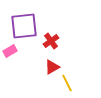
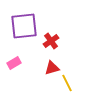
pink rectangle: moved 4 px right, 12 px down
red triangle: moved 1 px down; rotated 14 degrees clockwise
